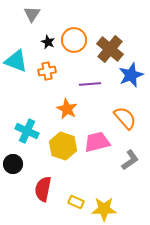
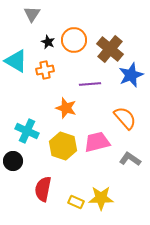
cyan triangle: rotated 10 degrees clockwise
orange cross: moved 2 px left, 1 px up
orange star: moved 1 px left, 1 px up; rotated 10 degrees counterclockwise
gray L-shape: moved 1 px up; rotated 110 degrees counterclockwise
black circle: moved 3 px up
yellow star: moved 3 px left, 11 px up
